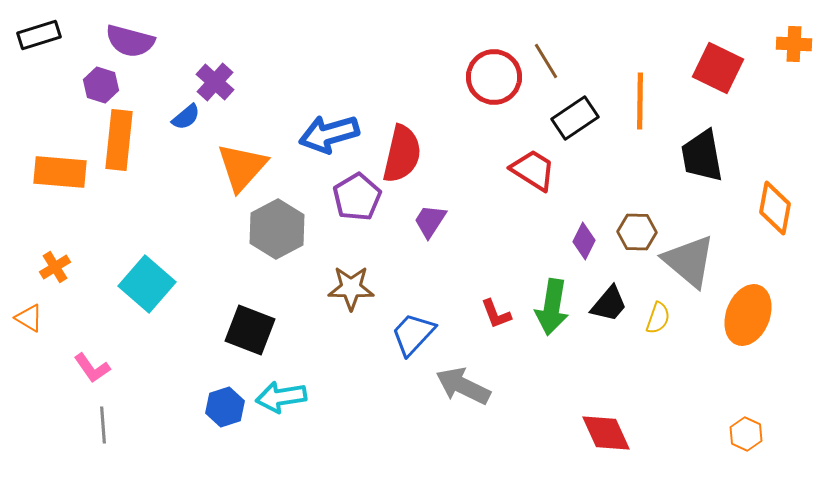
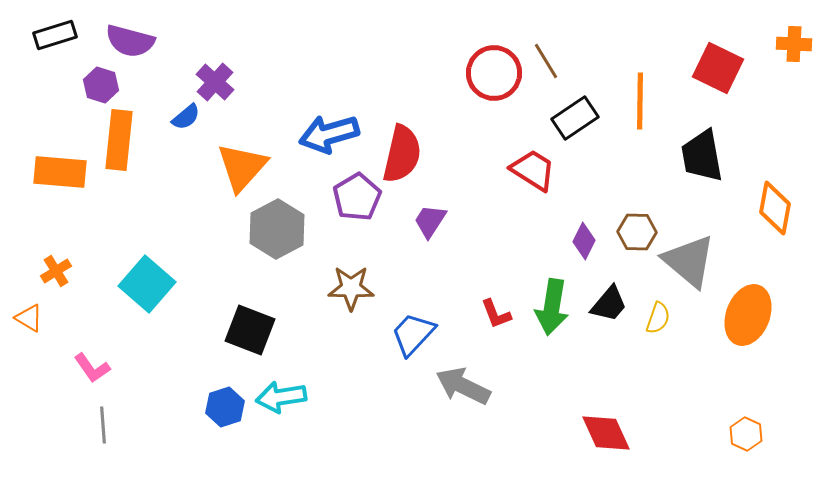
black rectangle at (39, 35): moved 16 px right
red circle at (494, 77): moved 4 px up
orange cross at (55, 267): moved 1 px right, 4 px down
